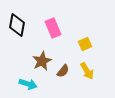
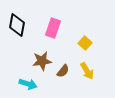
pink rectangle: rotated 42 degrees clockwise
yellow square: moved 1 px up; rotated 24 degrees counterclockwise
brown star: rotated 18 degrees clockwise
